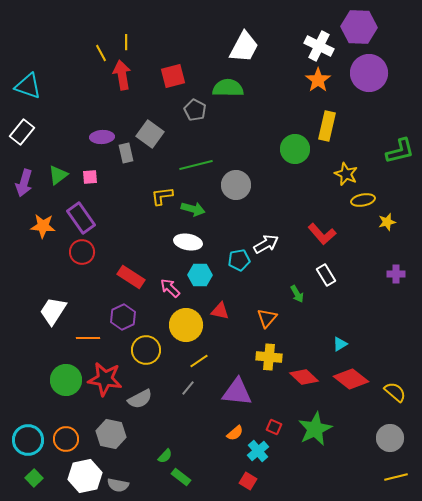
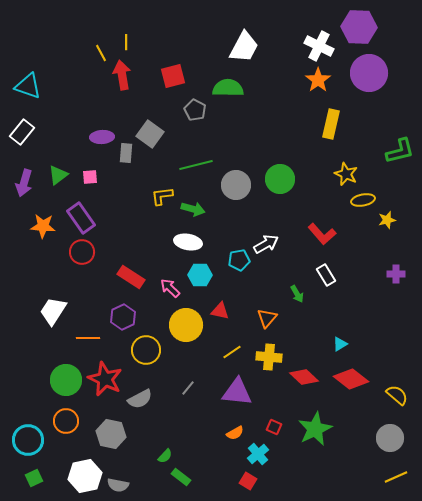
yellow rectangle at (327, 126): moved 4 px right, 2 px up
green circle at (295, 149): moved 15 px left, 30 px down
gray rectangle at (126, 153): rotated 18 degrees clockwise
yellow star at (387, 222): moved 2 px up
yellow line at (199, 361): moved 33 px right, 9 px up
red star at (105, 379): rotated 16 degrees clockwise
yellow semicircle at (395, 392): moved 2 px right, 3 px down
orange semicircle at (235, 433): rotated 12 degrees clockwise
orange circle at (66, 439): moved 18 px up
cyan cross at (258, 451): moved 3 px down
yellow line at (396, 477): rotated 10 degrees counterclockwise
green square at (34, 478): rotated 18 degrees clockwise
